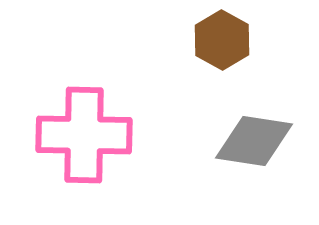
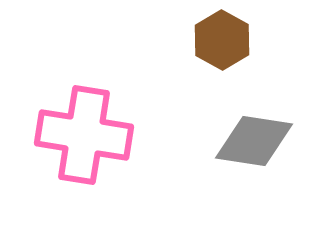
pink cross: rotated 8 degrees clockwise
